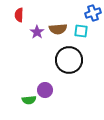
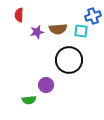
blue cross: moved 3 px down
purple star: rotated 24 degrees clockwise
purple circle: moved 1 px right, 5 px up
